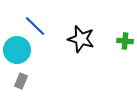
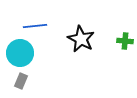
blue line: rotated 50 degrees counterclockwise
black star: rotated 12 degrees clockwise
cyan circle: moved 3 px right, 3 px down
